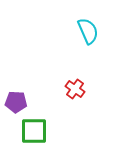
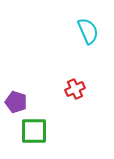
red cross: rotated 30 degrees clockwise
purple pentagon: rotated 15 degrees clockwise
